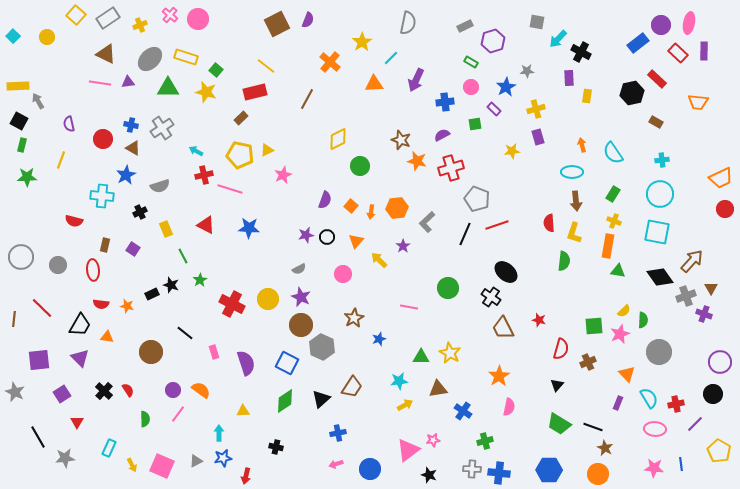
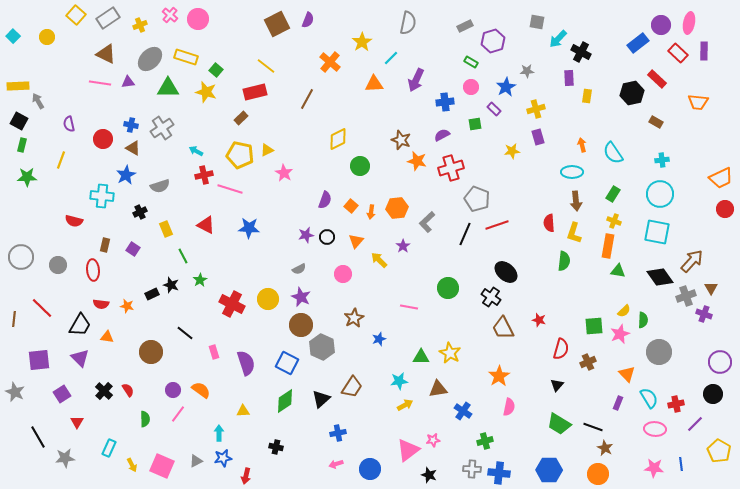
pink star at (283, 175): moved 1 px right, 2 px up; rotated 18 degrees counterclockwise
